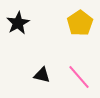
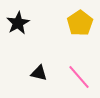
black triangle: moved 3 px left, 2 px up
